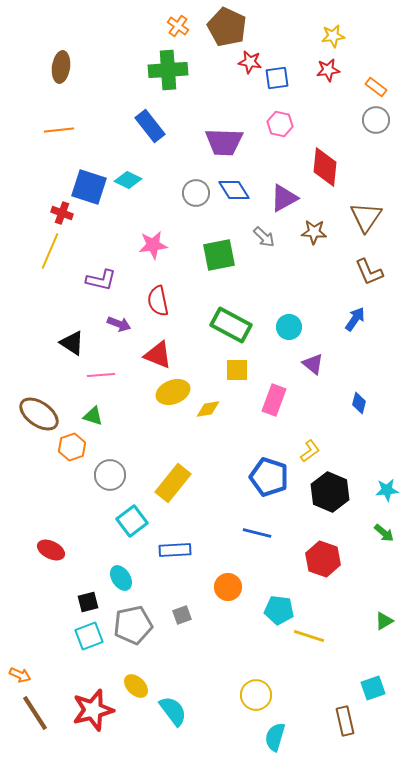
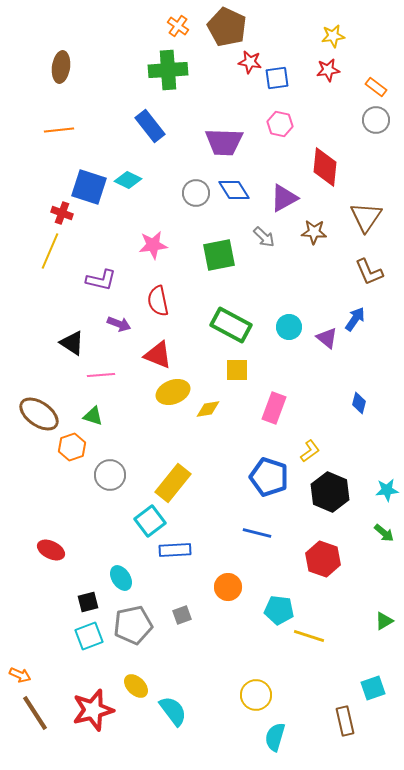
purple triangle at (313, 364): moved 14 px right, 26 px up
pink rectangle at (274, 400): moved 8 px down
cyan square at (132, 521): moved 18 px right
